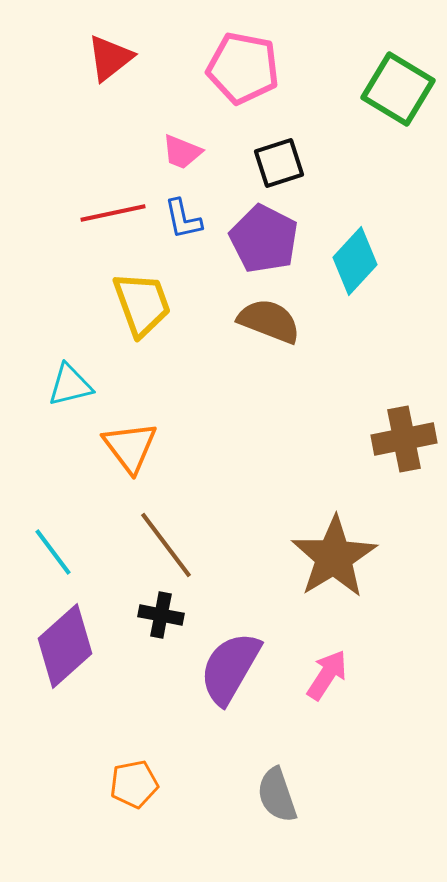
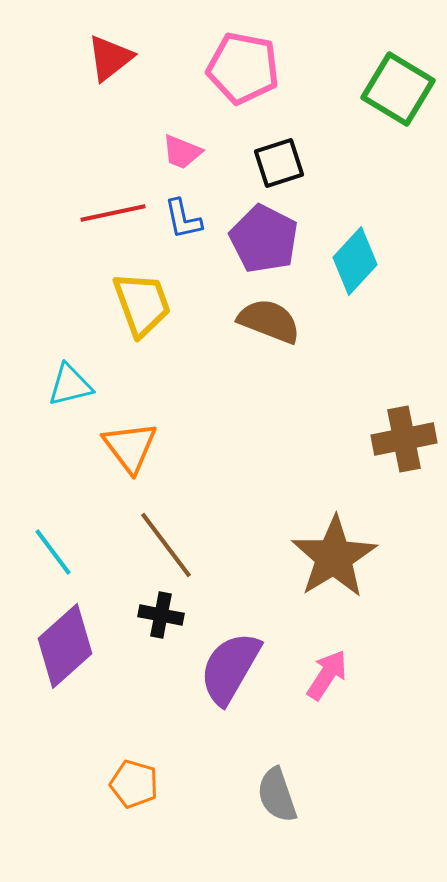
orange pentagon: rotated 27 degrees clockwise
